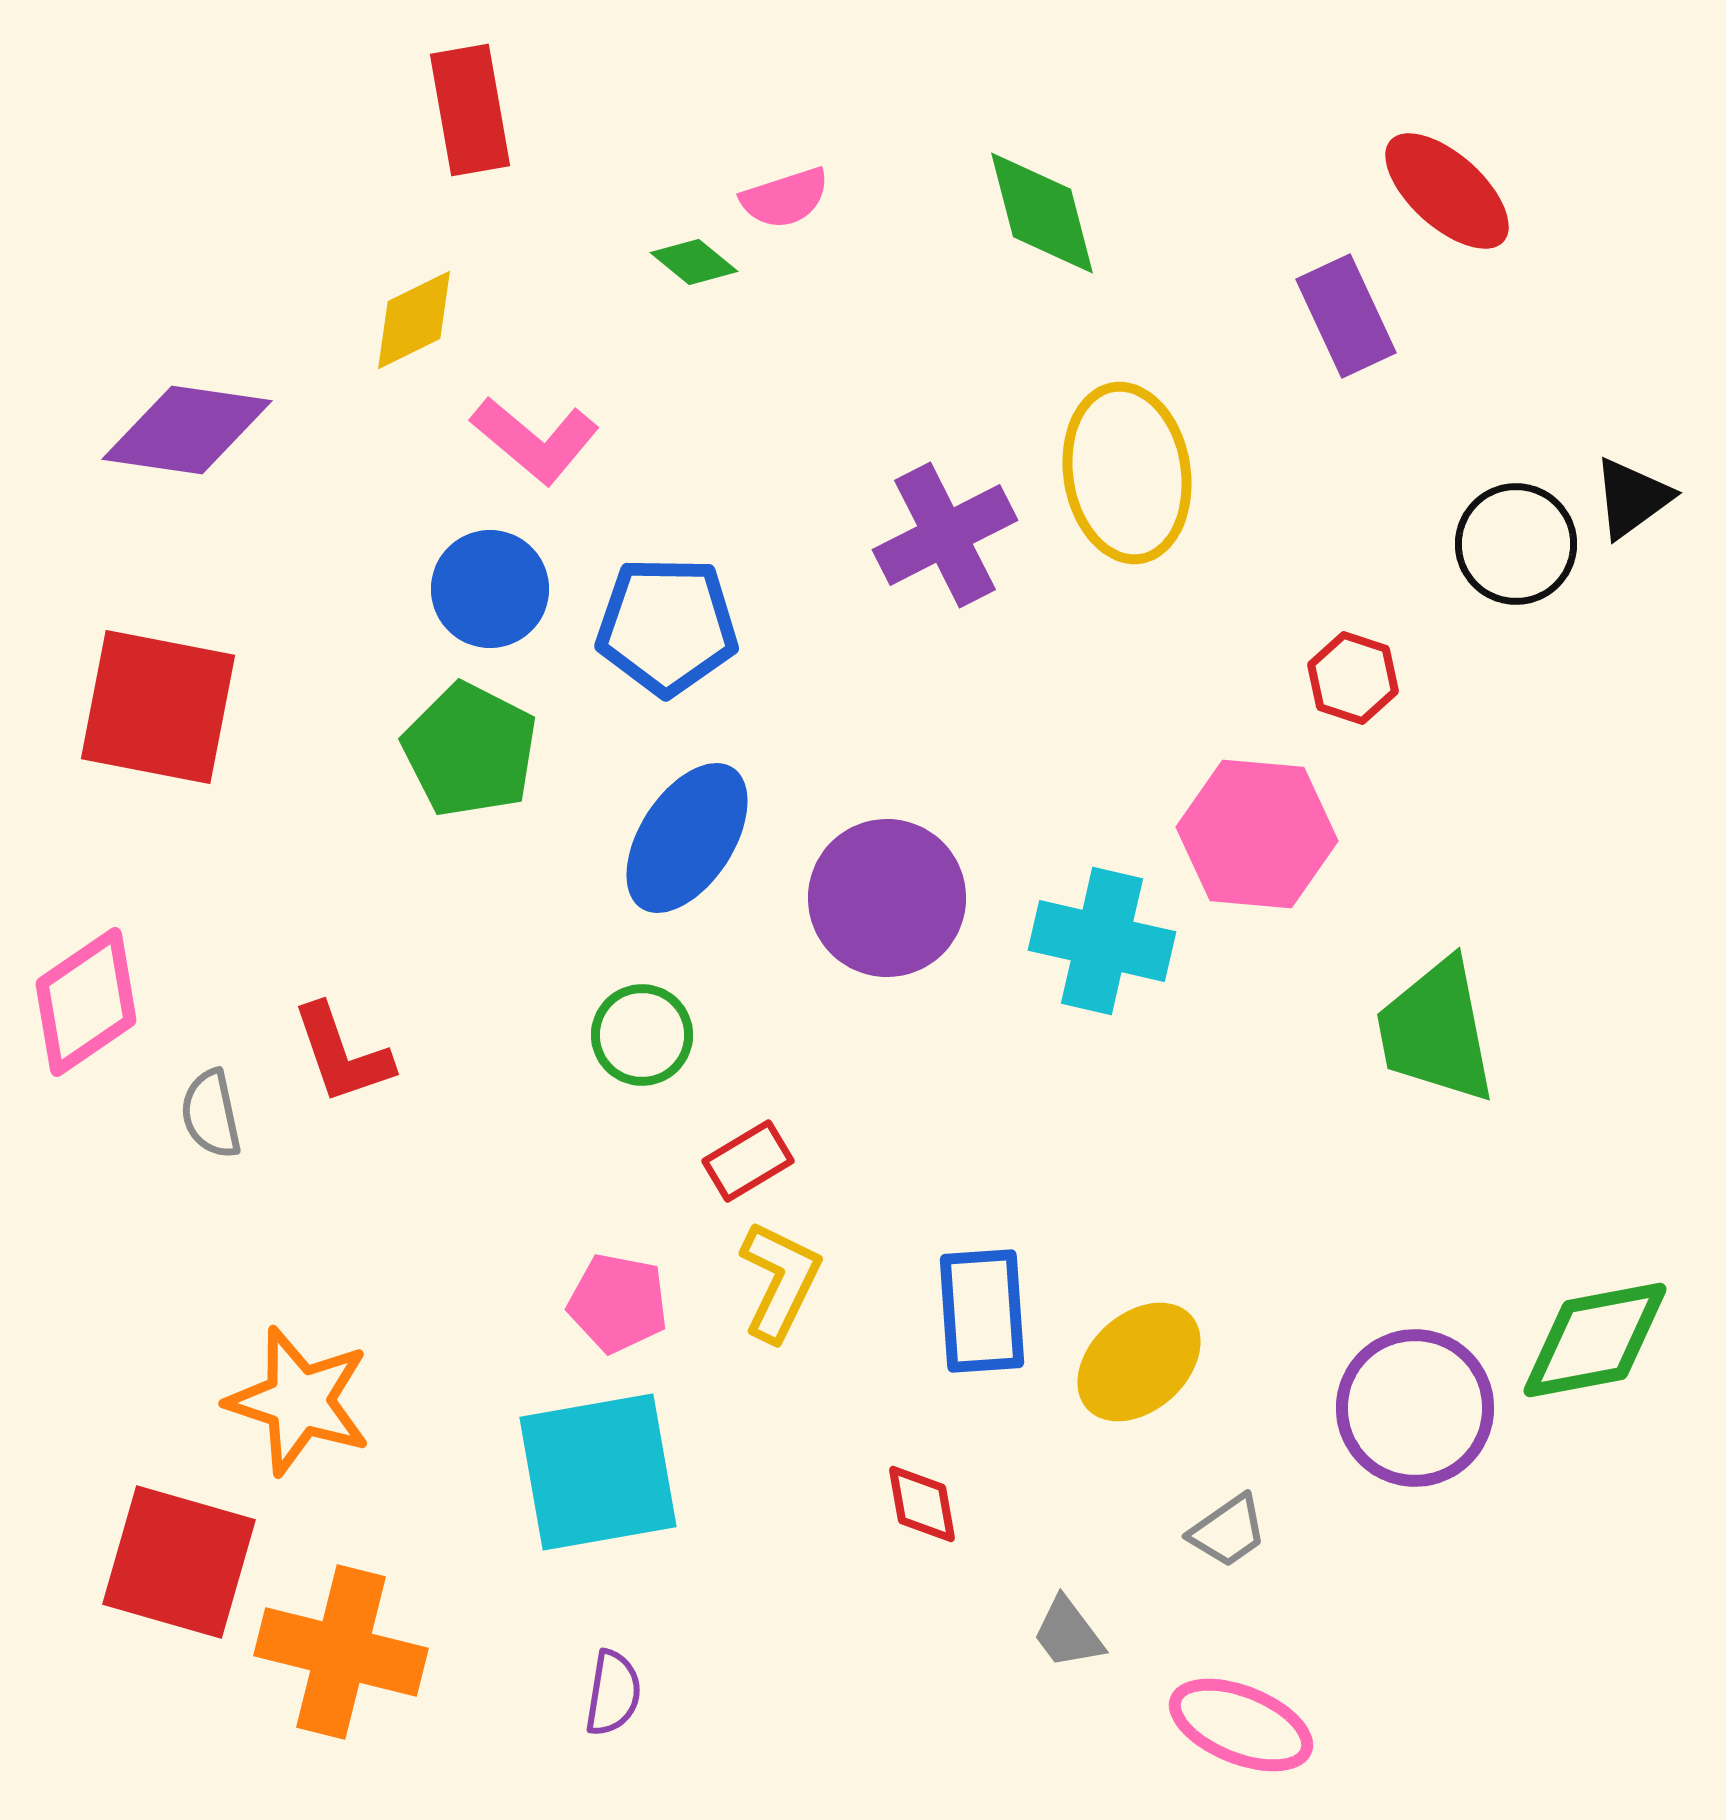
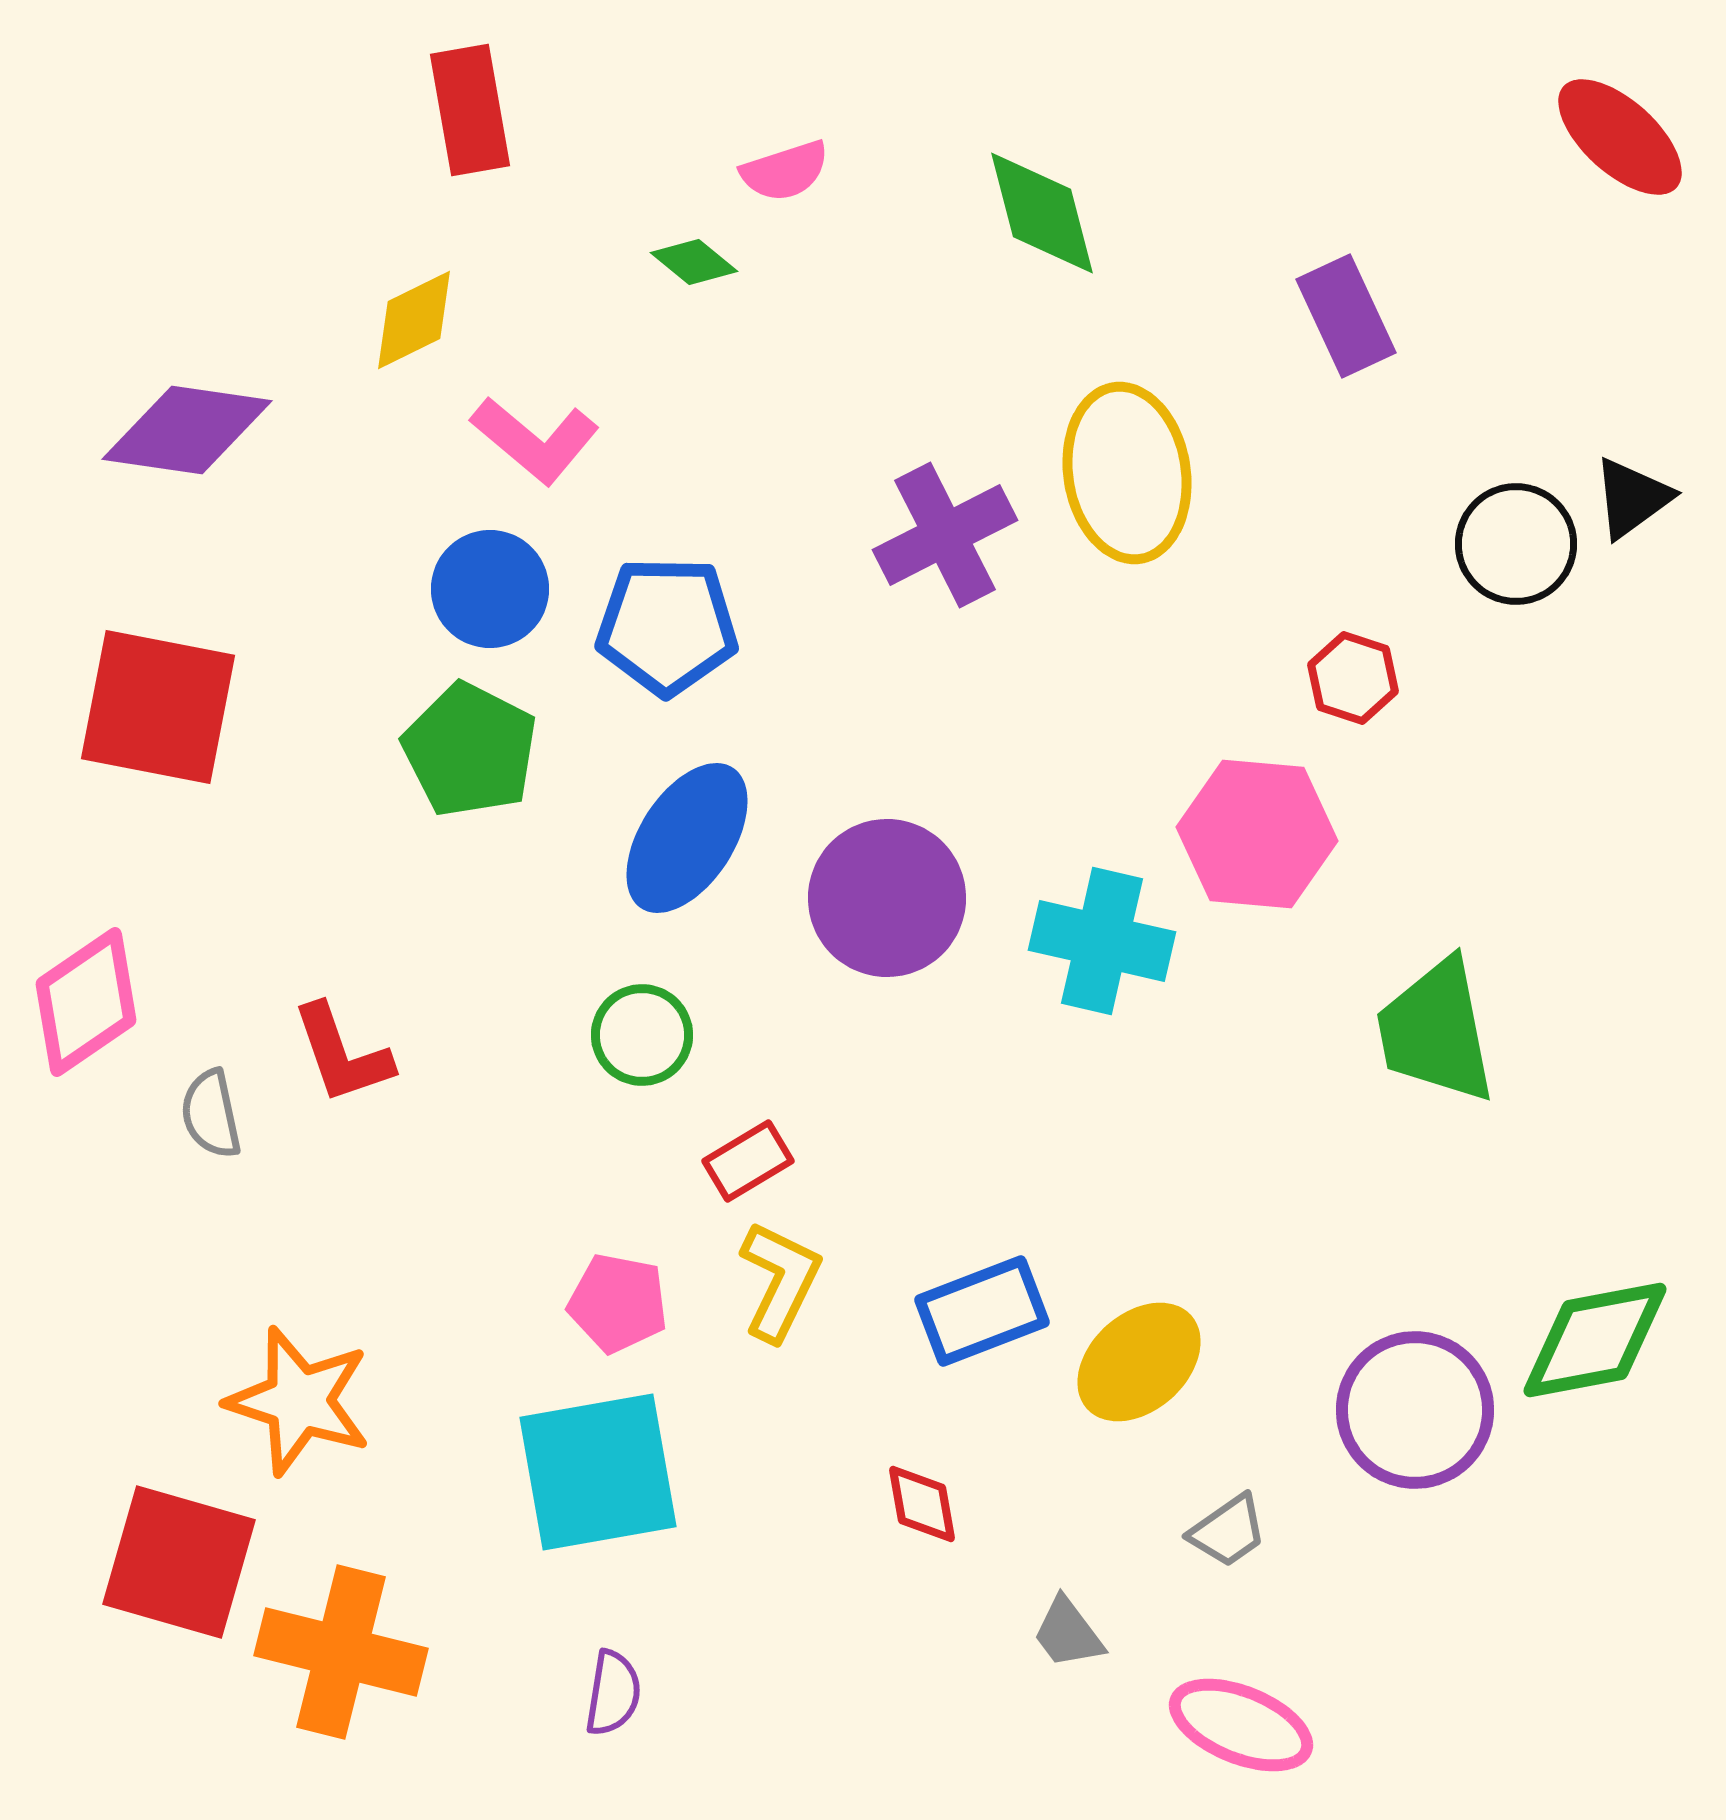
red ellipse at (1447, 191): moved 173 px right, 54 px up
pink semicircle at (785, 198): moved 27 px up
blue rectangle at (982, 1311): rotated 73 degrees clockwise
purple circle at (1415, 1408): moved 2 px down
